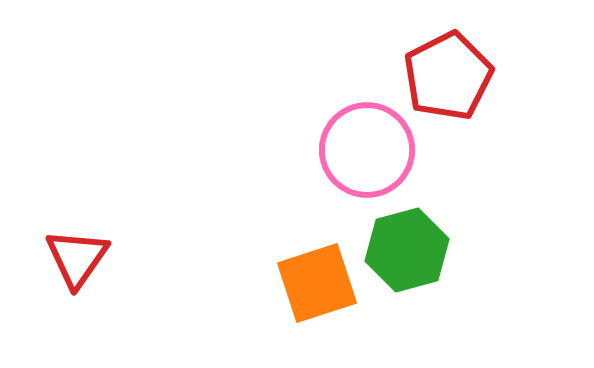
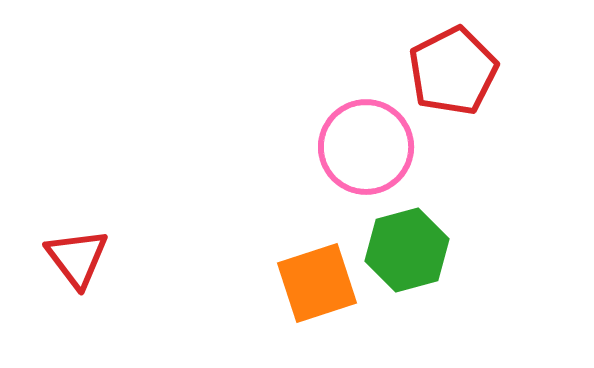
red pentagon: moved 5 px right, 5 px up
pink circle: moved 1 px left, 3 px up
red triangle: rotated 12 degrees counterclockwise
